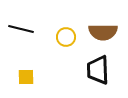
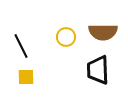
black line: moved 17 px down; rotated 50 degrees clockwise
